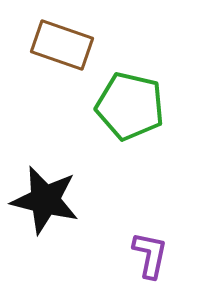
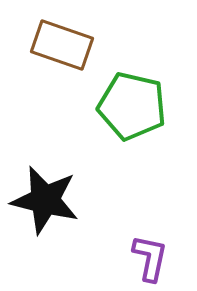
green pentagon: moved 2 px right
purple L-shape: moved 3 px down
